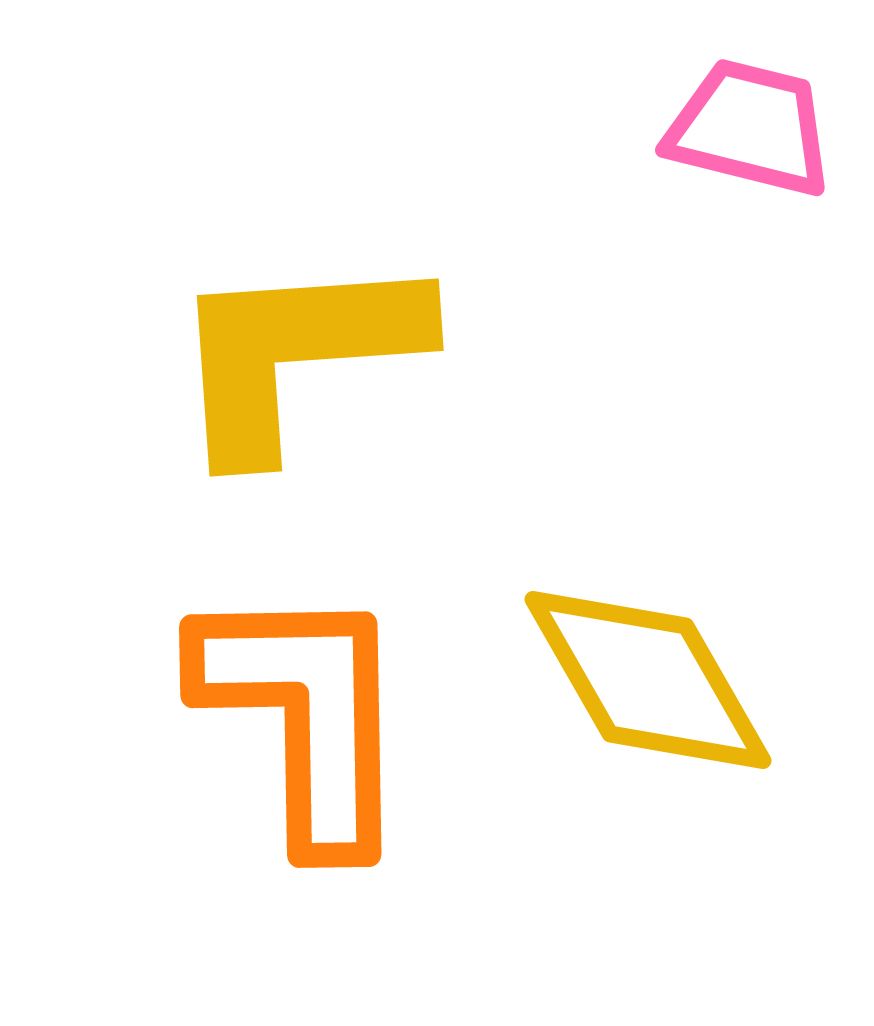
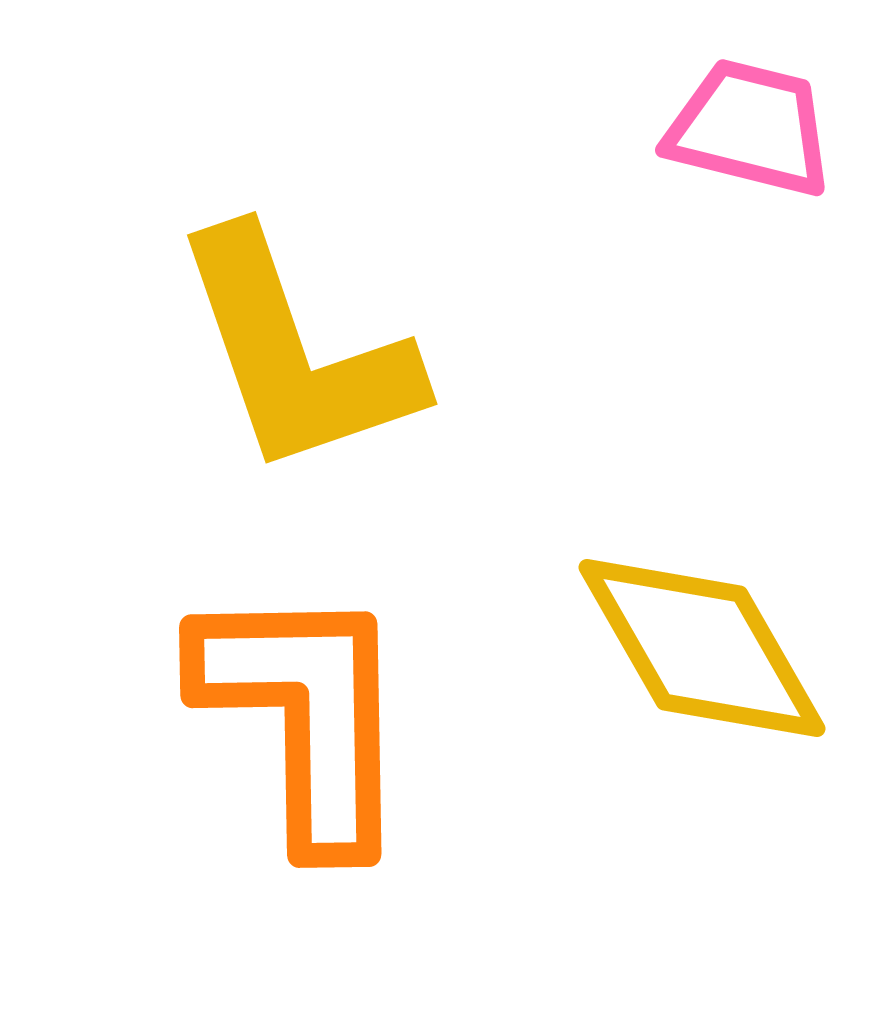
yellow L-shape: rotated 105 degrees counterclockwise
yellow diamond: moved 54 px right, 32 px up
